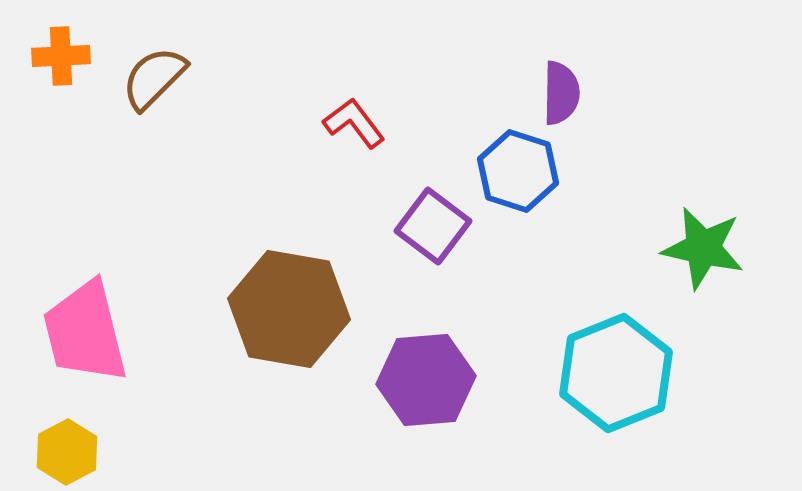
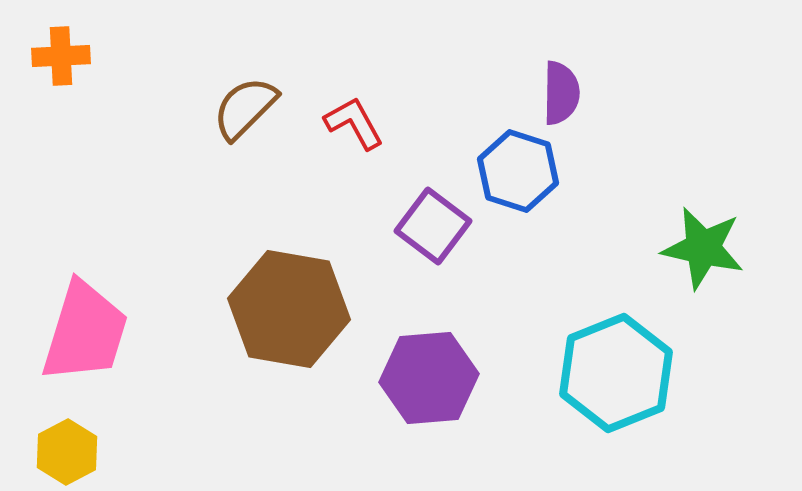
brown semicircle: moved 91 px right, 30 px down
red L-shape: rotated 8 degrees clockwise
pink trapezoid: rotated 149 degrees counterclockwise
purple hexagon: moved 3 px right, 2 px up
